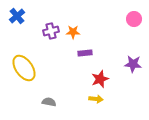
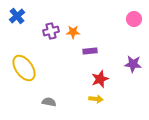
purple rectangle: moved 5 px right, 2 px up
